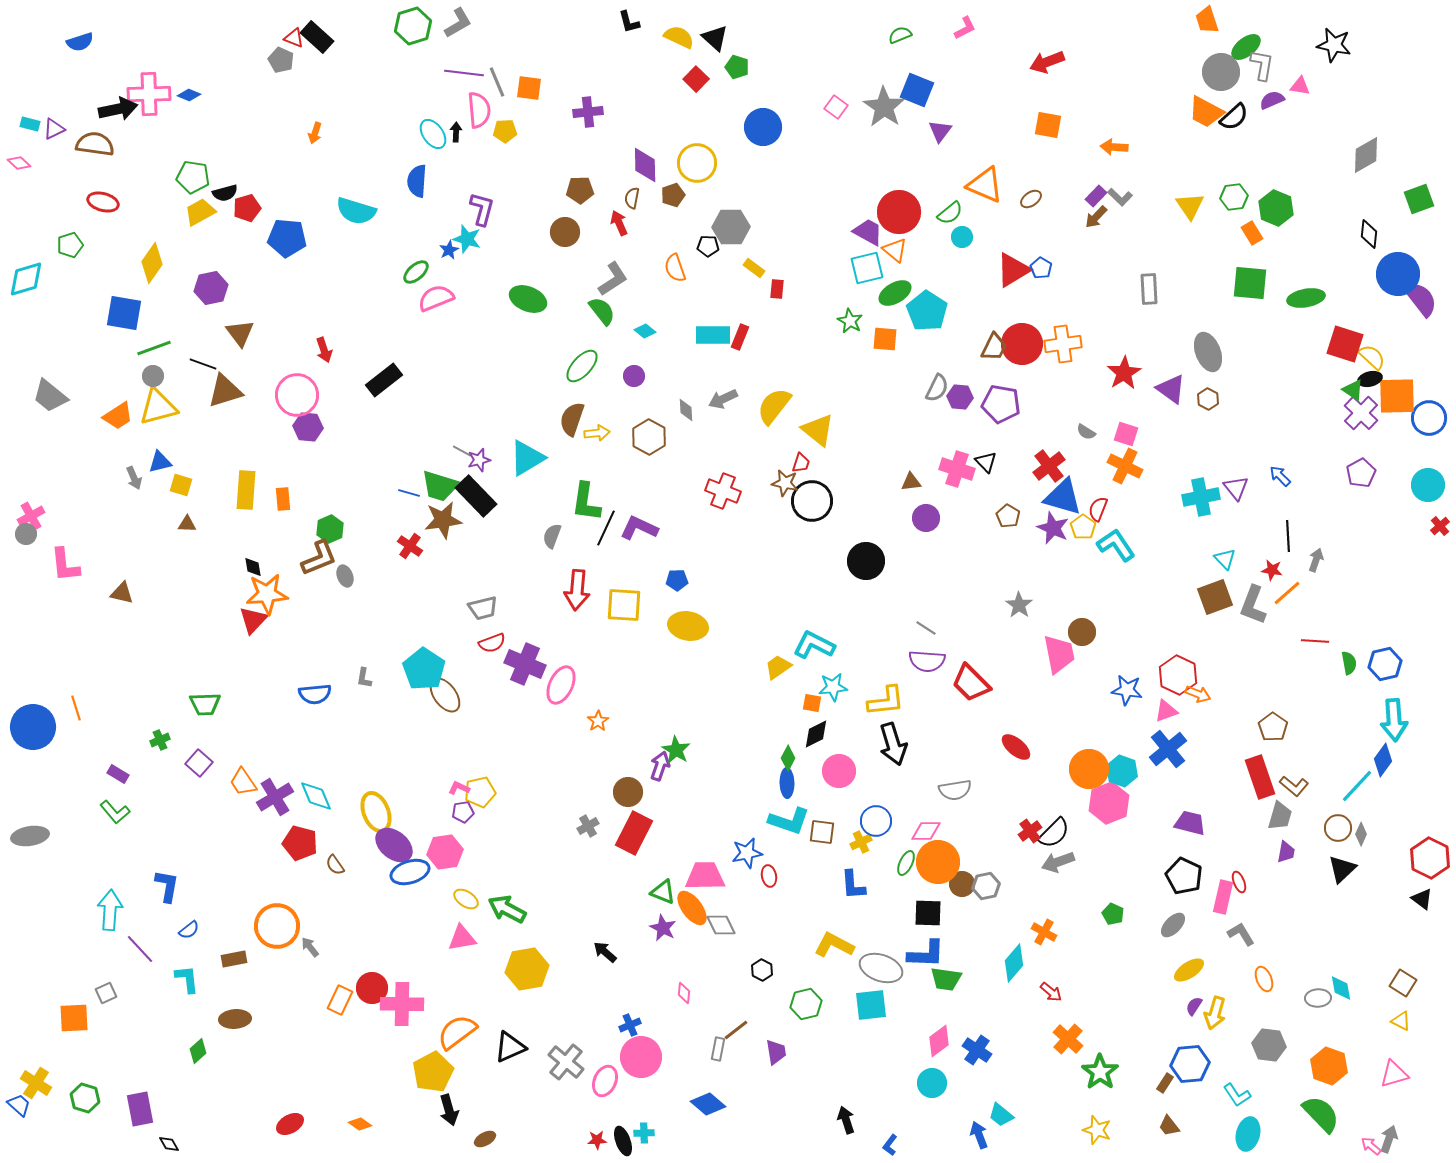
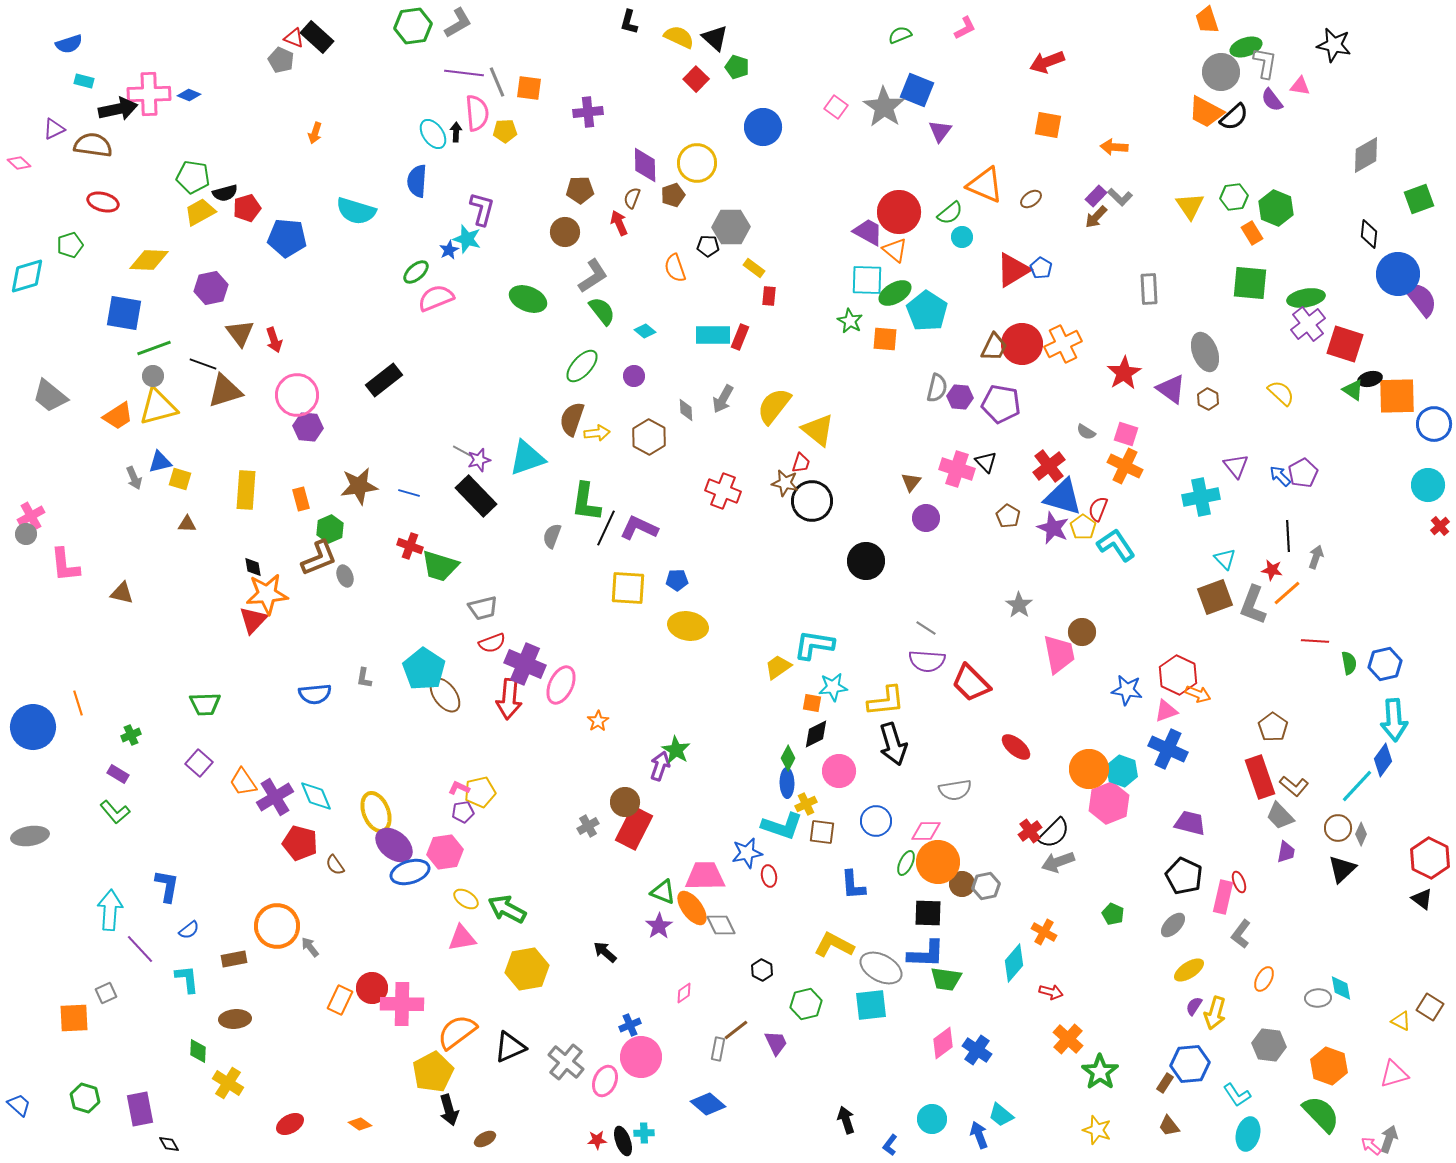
black L-shape at (629, 22): rotated 30 degrees clockwise
green hexagon at (413, 26): rotated 9 degrees clockwise
blue semicircle at (80, 42): moved 11 px left, 2 px down
green ellipse at (1246, 47): rotated 20 degrees clockwise
gray L-shape at (1262, 65): moved 3 px right, 2 px up
purple semicircle at (1272, 100): rotated 105 degrees counterclockwise
pink semicircle at (479, 110): moved 2 px left, 3 px down
cyan rectangle at (30, 124): moved 54 px right, 43 px up
brown semicircle at (95, 144): moved 2 px left, 1 px down
brown semicircle at (632, 198): rotated 10 degrees clockwise
yellow diamond at (152, 263): moved 3 px left, 3 px up; rotated 57 degrees clockwise
cyan square at (867, 268): moved 12 px down; rotated 16 degrees clockwise
cyan diamond at (26, 279): moved 1 px right, 3 px up
gray L-shape at (613, 279): moved 20 px left, 3 px up
red rectangle at (777, 289): moved 8 px left, 7 px down
orange cross at (1063, 344): rotated 18 degrees counterclockwise
red arrow at (324, 350): moved 50 px left, 10 px up
gray ellipse at (1208, 352): moved 3 px left
yellow semicircle at (1372, 357): moved 91 px left, 36 px down
gray semicircle at (937, 388): rotated 12 degrees counterclockwise
gray arrow at (723, 399): rotated 36 degrees counterclockwise
purple cross at (1361, 413): moved 53 px left, 89 px up; rotated 8 degrees clockwise
blue circle at (1429, 418): moved 5 px right, 6 px down
cyan triangle at (527, 458): rotated 12 degrees clockwise
purple pentagon at (1361, 473): moved 58 px left
brown triangle at (911, 482): rotated 45 degrees counterclockwise
yellow square at (181, 485): moved 1 px left, 6 px up
green trapezoid at (440, 486): moved 80 px down
purple triangle at (1236, 488): moved 22 px up
orange rectangle at (283, 499): moved 18 px right; rotated 10 degrees counterclockwise
brown star at (443, 520): moved 84 px left, 34 px up
red cross at (410, 546): rotated 15 degrees counterclockwise
gray arrow at (1316, 560): moved 3 px up
red arrow at (577, 590): moved 68 px left, 109 px down
yellow square at (624, 605): moved 4 px right, 17 px up
cyan L-shape at (814, 645): rotated 18 degrees counterclockwise
orange line at (76, 708): moved 2 px right, 5 px up
green cross at (160, 740): moved 29 px left, 5 px up
blue cross at (1168, 749): rotated 27 degrees counterclockwise
brown circle at (628, 792): moved 3 px left, 10 px down
gray trapezoid at (1280, 816): rotated 120 degrees clockwise
cyan L-shape at (789, 821): moved 7 px left, 5 px down
red rectangle at (634, 833): moved 5 px up
yellow cross at (861, 842): moved 55 px left, 38 px up
purple star at (663, 928): moved 4 px left, 2 px up; rotated 12 degrees clockwise
gray L-shape at (1241, 934): rotated 112 degrees counterclockwise
gray ellipse at (881, 968): rotated 9 degrees clockwise
orange ellipse at (1264, 979): rotated 50 degrees clockwise
brown square at (1403, 983): moved 27 px right, 24 px down
red arrow at (1051, 992): rotated 25 degrees counterclockwise
pink diamond at (684, 993): rotated 50 degrees clockwise
pink diamond at (939, 1041): moved 4 px right, 2 px down
green diamond at (198, 1051): rotated 45 degrees counterclockwise
purple trapezoid at (776, 1052): moved 9 px up; rotated 16 degrees counterclockwise
yellow cross at (36, 1083): moved 192 px right
cyan circle at (932, 1083): moved 36 px down
